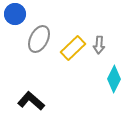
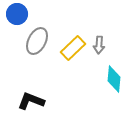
blue circle: moved 2 px right
gray ellipse: moved 2 px left, 2 px down
cyan diamond: rotated 20 degrees counterclockwise
black L-shape: rotated 20 degrees counterclockwise
